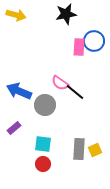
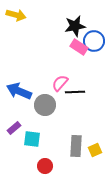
black star: moved 9 px right, 12 px down
pink rectangle: rotated 60 degrees counterclockwise
pink semicircle: rotated 96 degrees clockwise
black line: rotated 42 degrees counterclockwise
cyan square: moved 11 px left, 5 px up
gray rectangle: moved 3 px left, 3 px up
red circle: moved 2 px right, 2 px down
